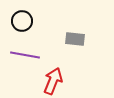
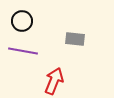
purple line: moved 2 px left, 4 px up
red arrow: moved 1 px right
